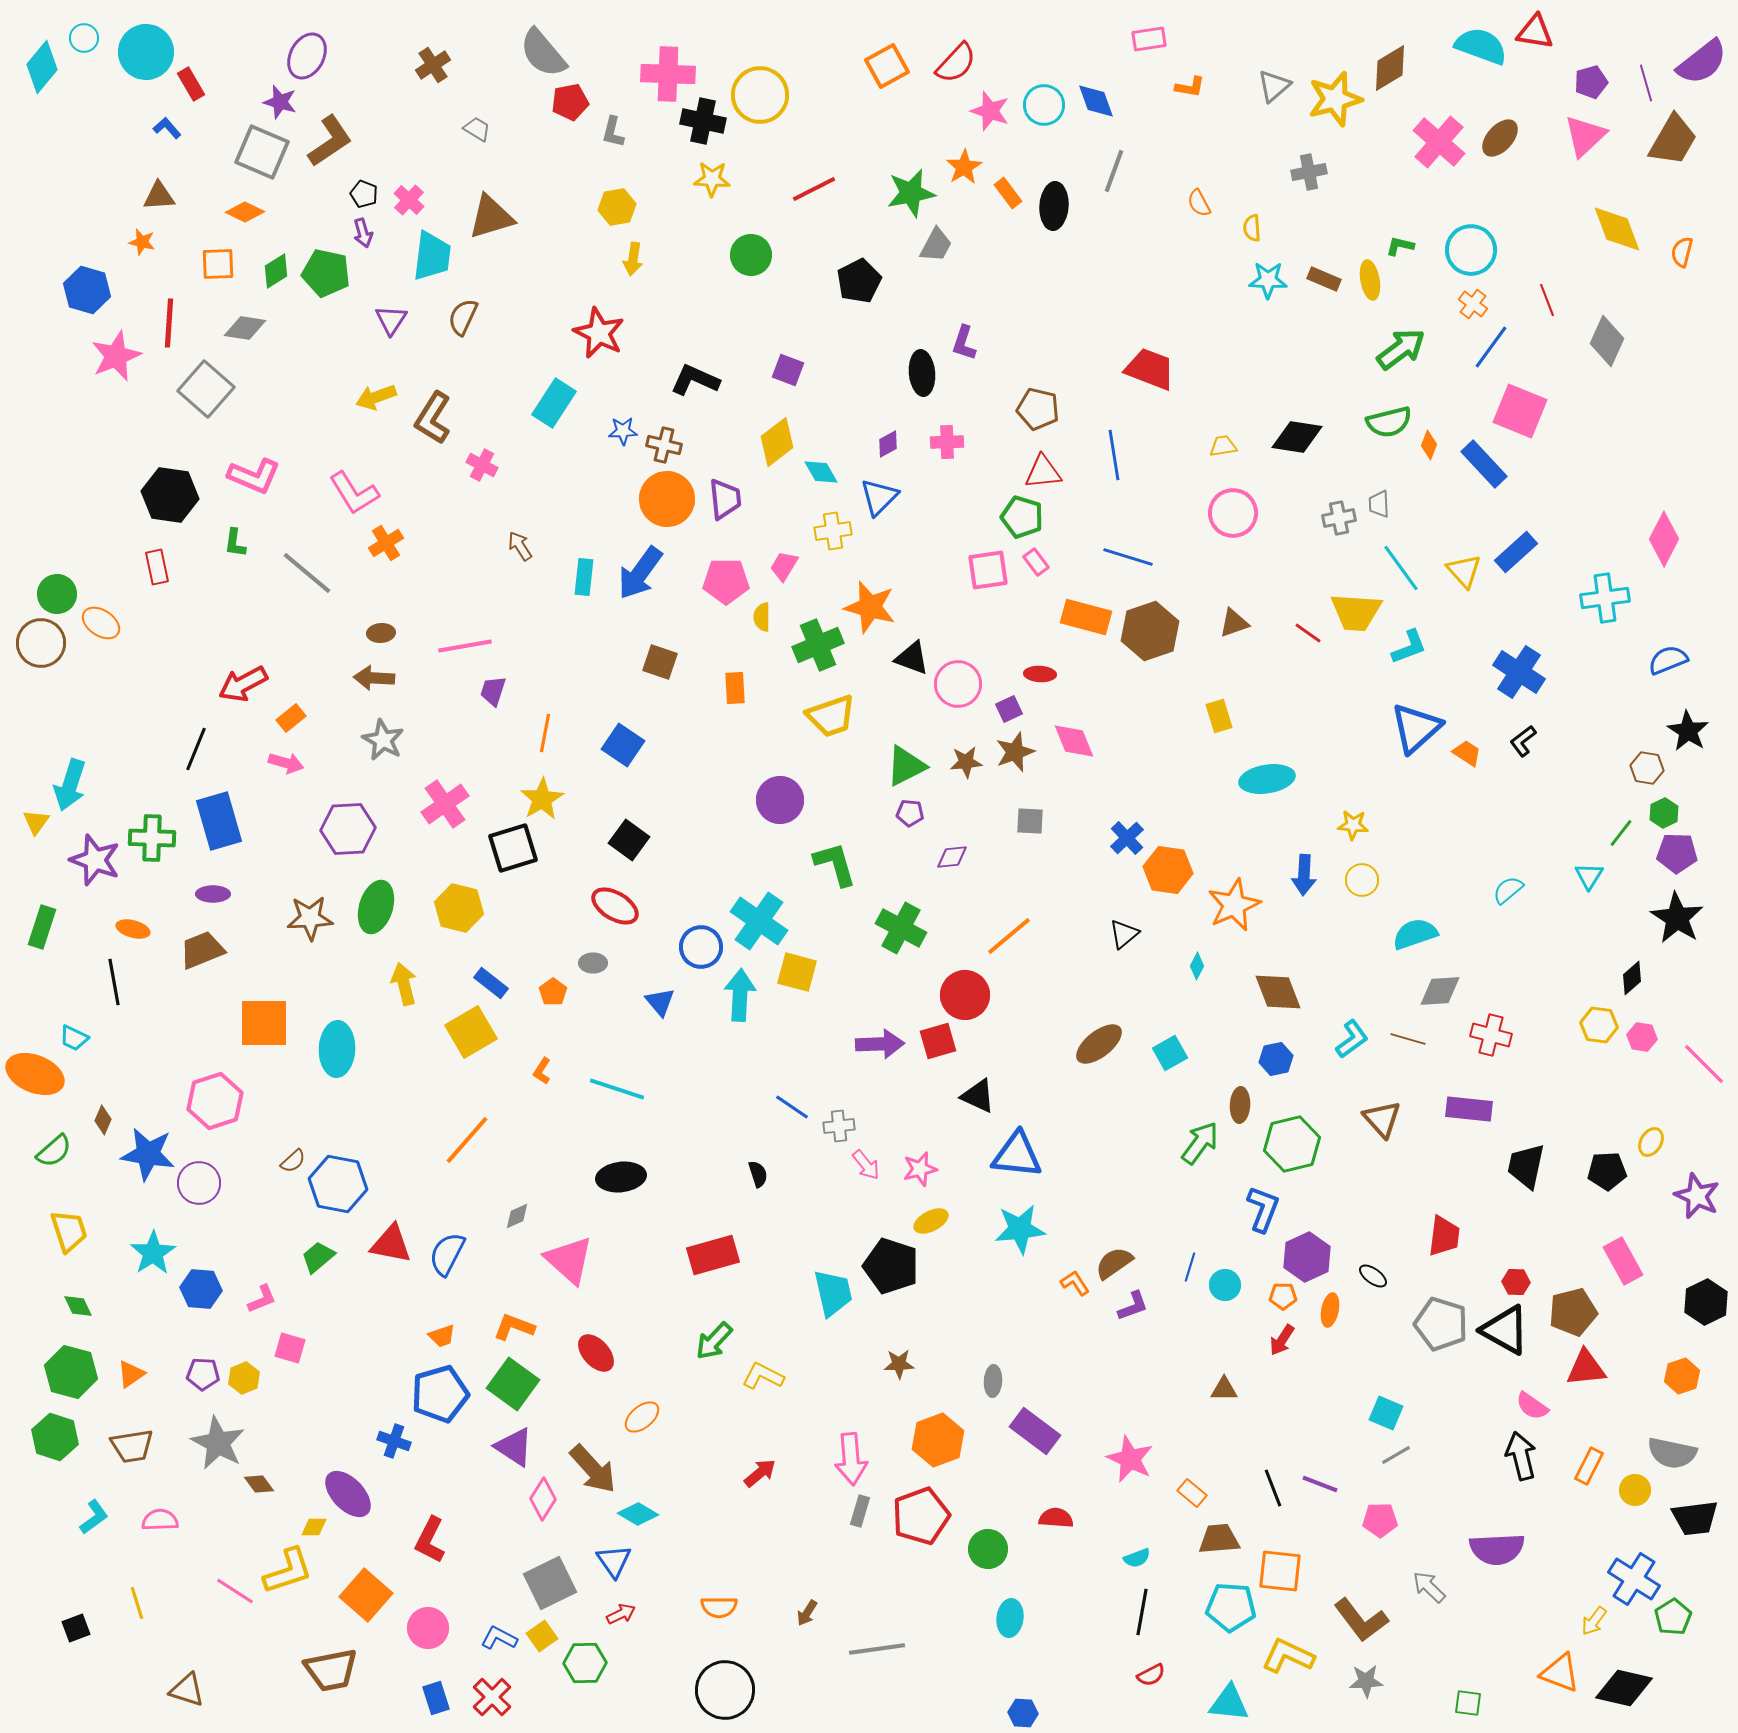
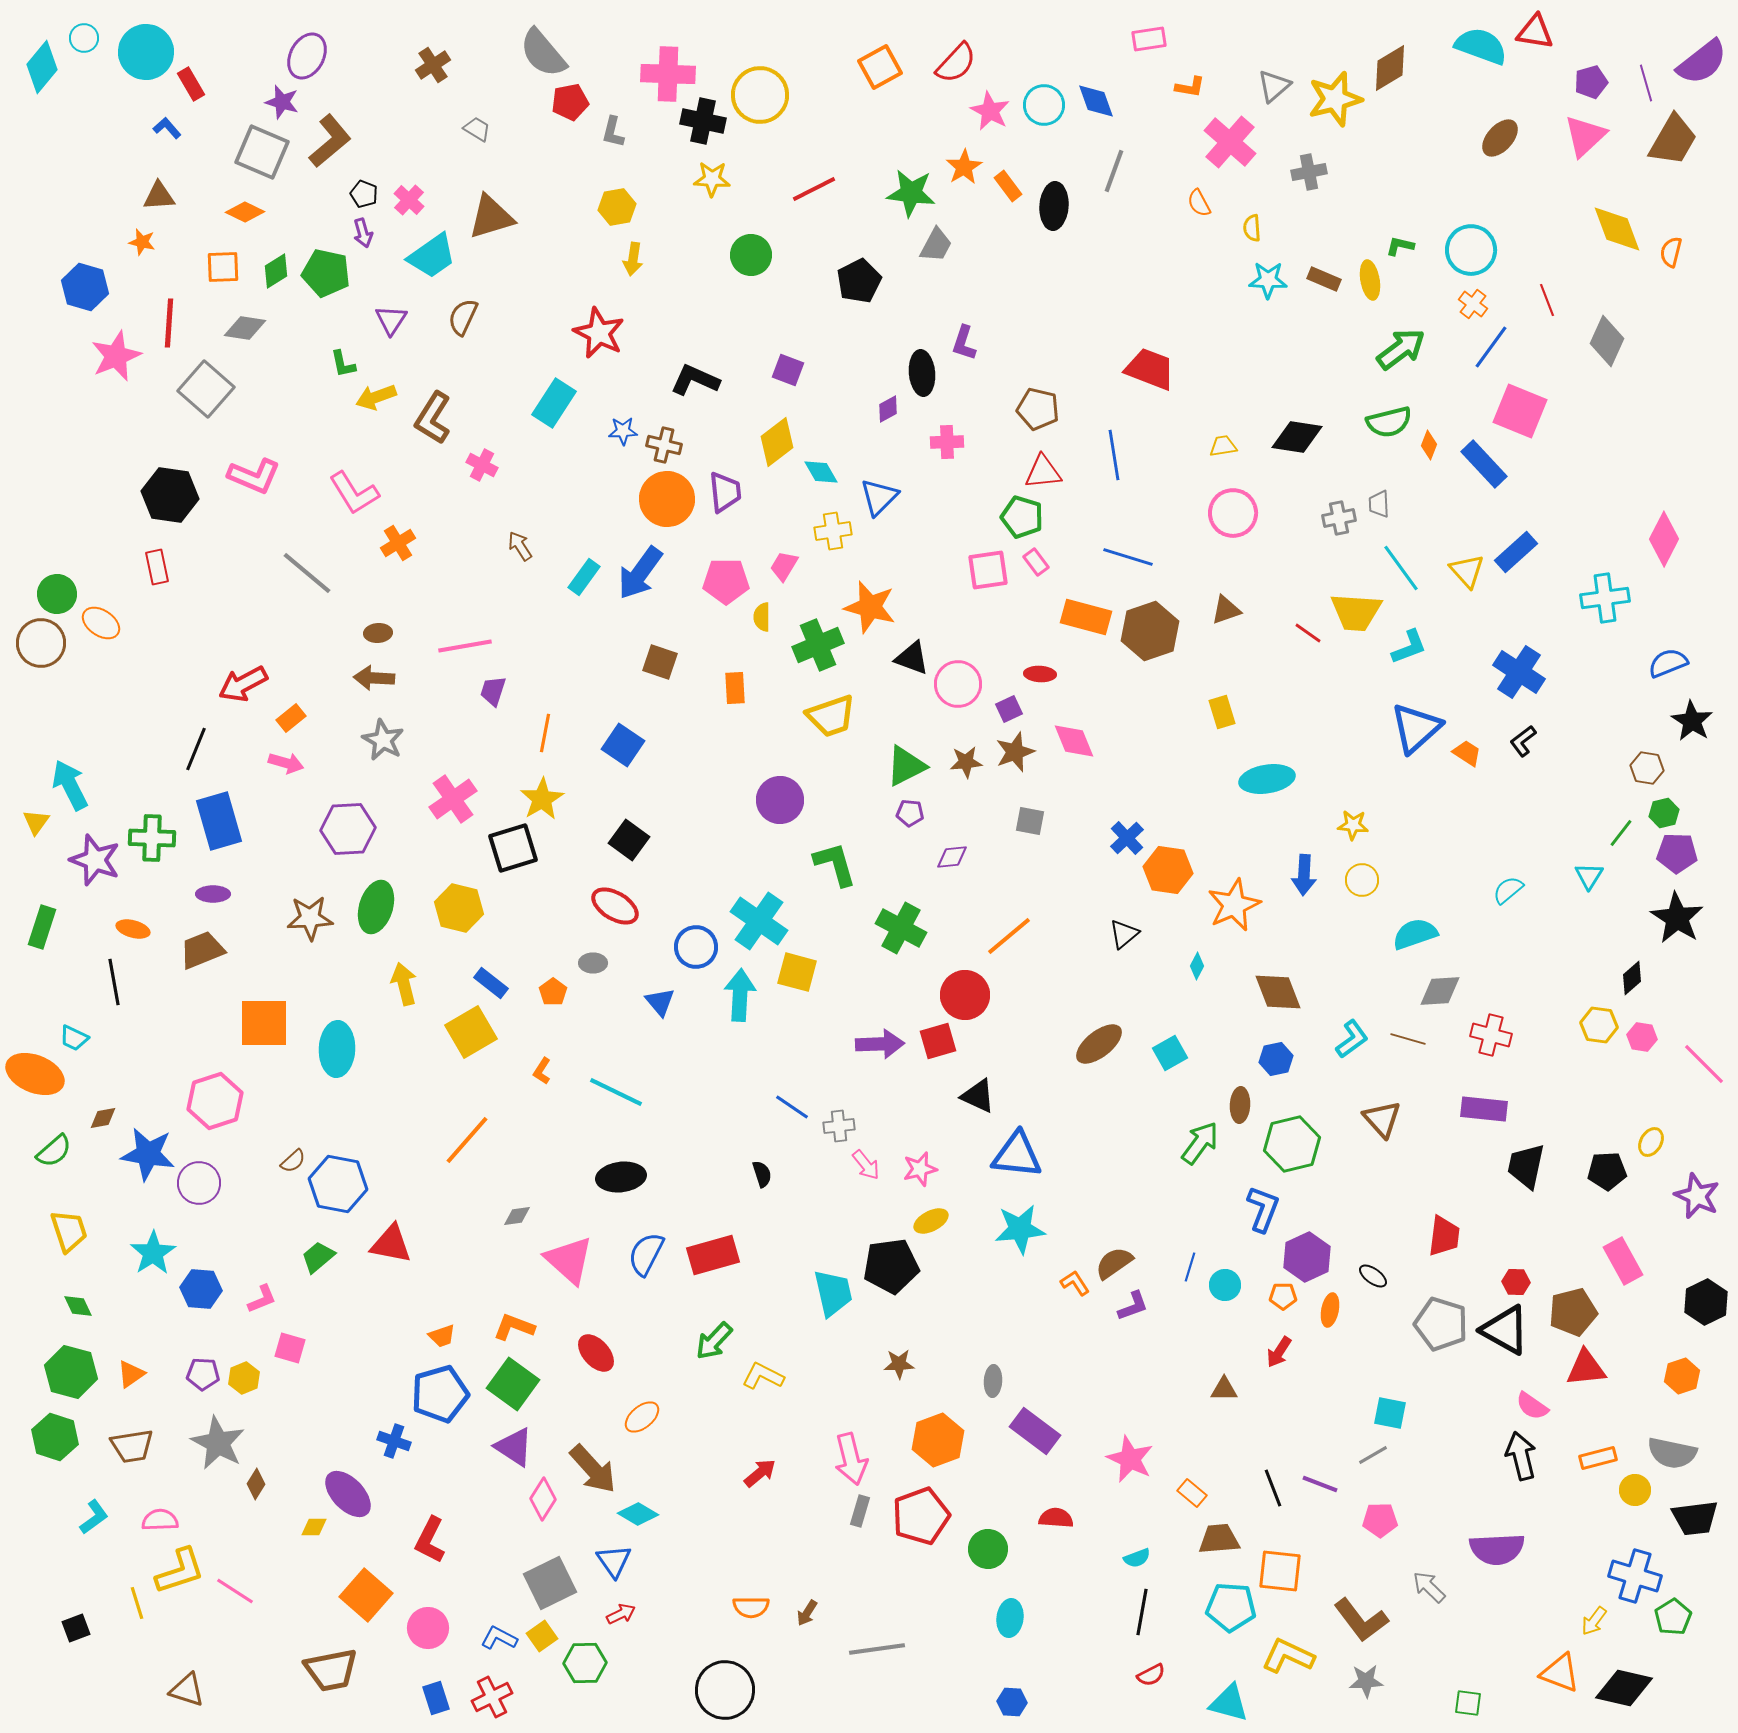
orange square at (887, 66): moved 7 px left, 1 px down
purple star at (280, 102): moved 2 px right
pink star at (990, 111): rotated 9 degrees clockwise
brown L-shape at (330, 141): rotated 6 degrees counterclockwise
pink cross at (1439, 142): moved 209 px left
green star at (911, 193): rotated 18 degrees clockwise
orange rectangle at (1008, 193): moved 7 px up
orange semicircle at (1682, 252): moved 11 px left
cyan trapezoid at (432, 256): rotated 48 degrees clockwise
orange square at (218, 264): moved 5 px right, 3 px down
blue hexagon at (87, 290): moved 2 px left, 3 px up
purple diamond at (888, 444): moved 35 px up
purple trapezoid at (725, 499): moved 7 px up
green L-shape at (235, 543): moved 108 px right, 179 px up; rotated 20 degrees counterclockwise
orange cross at (386, 543): moved 12 px right
yellow triangle at (1464, 571): moved 3 px right
cyan rectangle at (584, 577): rotated 30 degrees clockwise
brown triangle at (1234, 623): moved 8 px left, 13 px up
brown ellipse at (381, 633): moved 3 px left
blue semicircle at (1668, 660): moved 3 px down
yellow rectangle at (1219, 716): moved 3 px right, 4 px up
black star at (1688, 731): moved 4 px right, 10 px up
cyan arrow at (70, 785): rotated 135 degrees clockwise
pink cross at (445, 804): moved 8 px right, 5 px up
green hexagon at (1664, 813): rotated 12 degrees clockwise
gray square at (1030, 821): rotated 8 degrees clockwise
blue circle at (701, 947): moved 5 px left
cyan line at (617, 1089): moved 1 px left, 3 px down; rotated 8 degrees clockwise
purple rectangle at (1469, 1109): moved 15 px right
brown diamond at (103, 1120): moved 2 px up; rotated 56 degrees clockwise
black semicircle at (758, 1174): moved 4 px right
gray diamond at (517, 1216): rotated 16 degrees clockwise
blue semicircle at (447, 1254): moved 199 px right
black pentagon at (891, 1266): rotated 26 degrees counterclockwise
red arrow at (1282, 1340): moved 3 px left, 12 px down
cyan square at (1386, 1413): moved 4 px right; rotated 12 degrees counterclockwise
gray line at (1396, 1455): moved 23 px left
pink arrow at (851, 1459): rotated 9 degrees counterclockwise
orange rectangle at (1589, 1466): moved 9 px right, 8 px up; rotated 48 degrees clockwise
brown diamond at (259, 1484): moved 3 px left; rotated 68 degrees clockwise
yellow L-shape at (288, 1571): moved 108 px left
blue cross at (1634, 1579): moved 1 px right, 3 px up; rotated 15 degrees counterclockwise
orange semicircle at (719, 1607): moved 32 px right
red cross at (492, 1697): rotated 18 degrees clockwise
cyan triangle at (1229, 1703): rotated 9 degrees clockwise
blue hexagon at (1023, 1713): moved 11 px left, 11 px up
